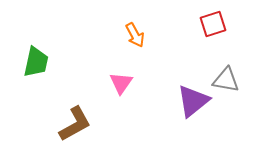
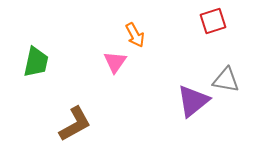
red square: moved 3 px up
pink triangle: moved 6 px left, 21 px up
